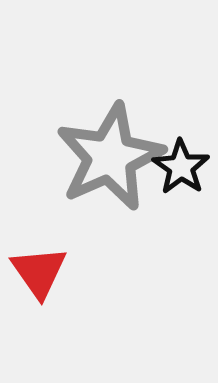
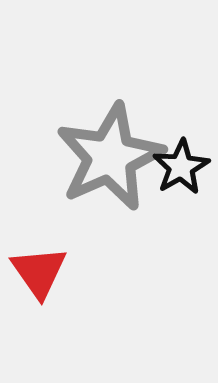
black star: rotated 8 degrees clockwise
